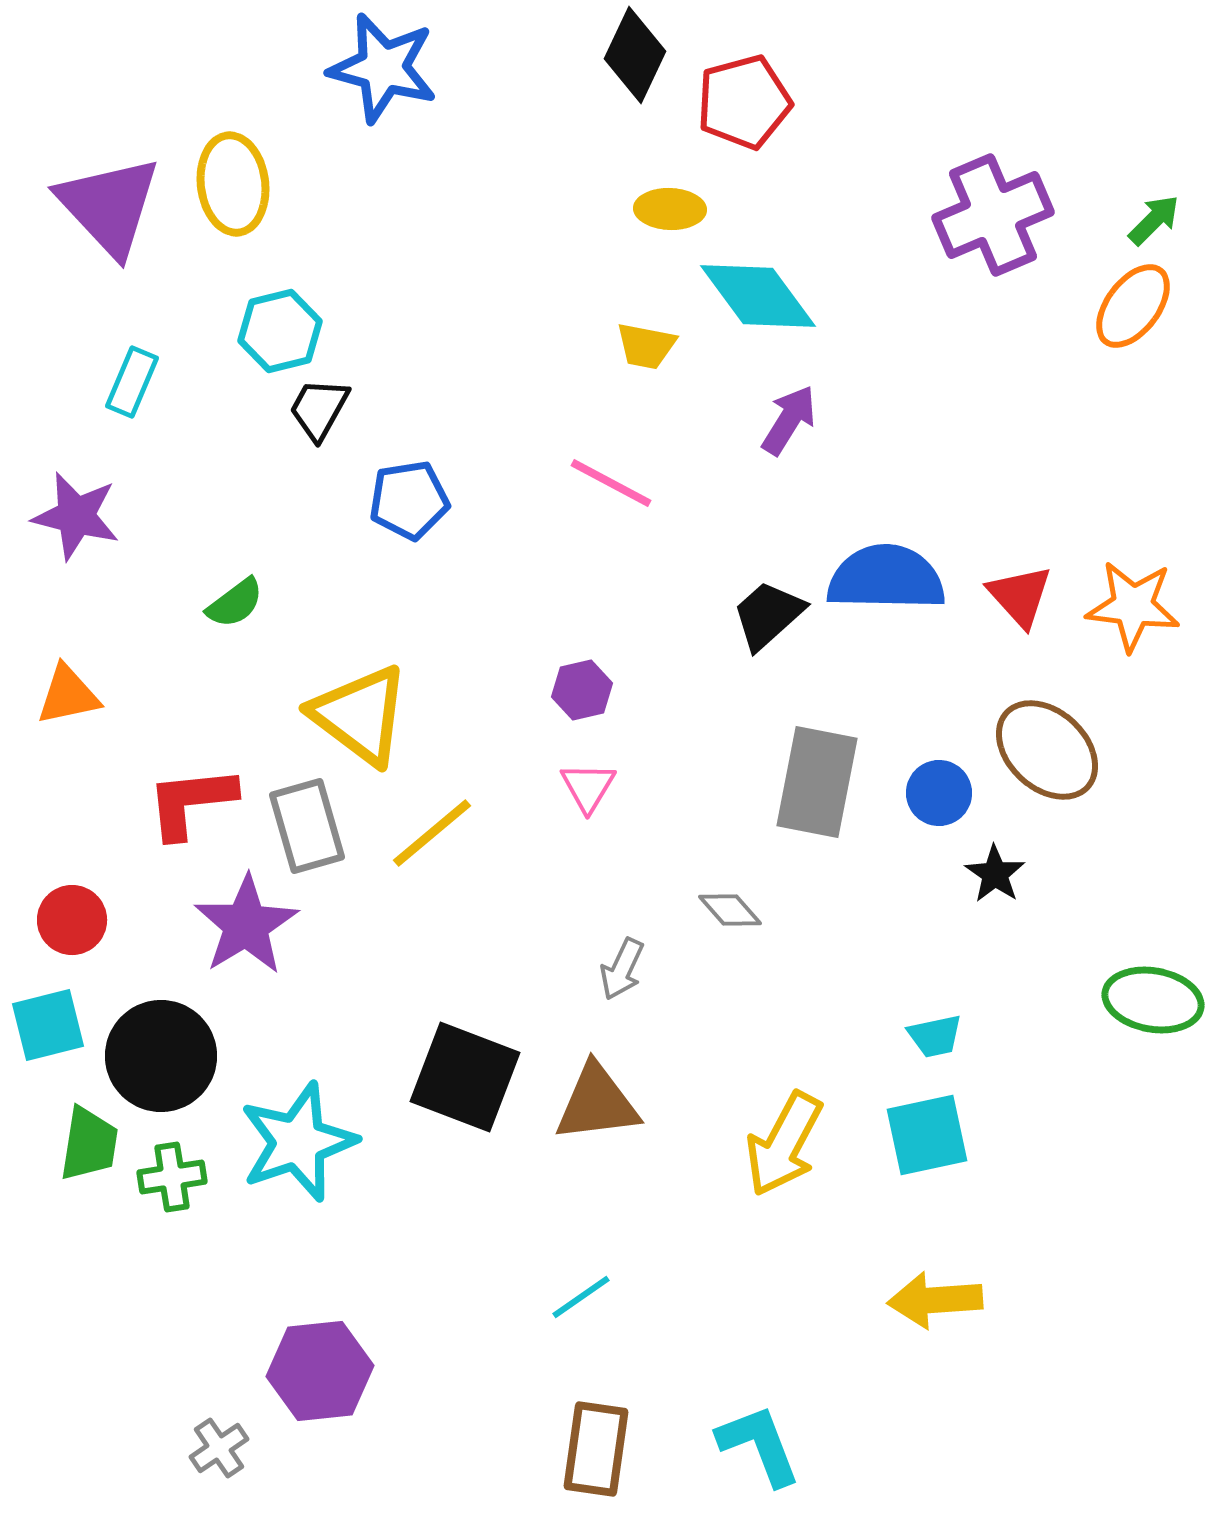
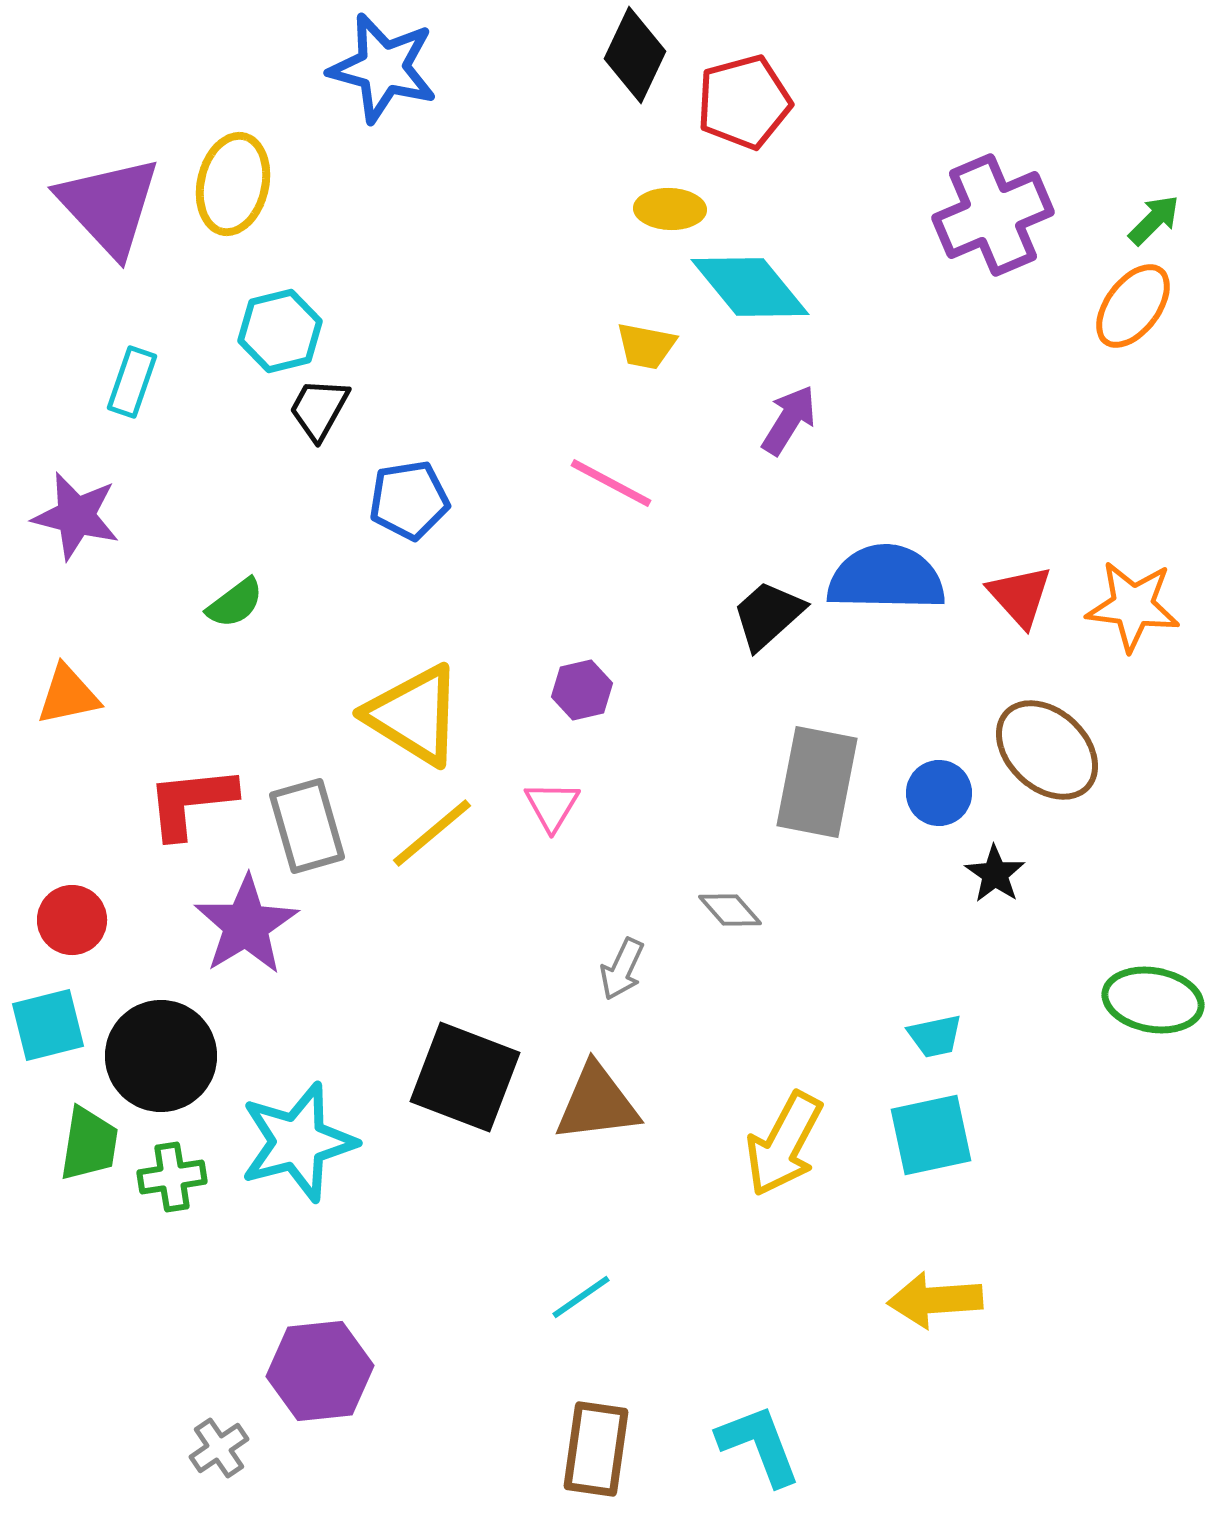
yellow ellipse at (233, 184): rotated 20 degrees clockwise
cyan diamond at (758, 296): moved 8 px left, 9 px up; rotated 3 degrees counterclockwise
cyan rectangle at (132, 382): rotated 4 degrees counterclockwise
yellow triangle at (360, 715): moved 54 px right; rotated 5 degrees counterclockwise
pink triangle at (588, 787): moved 36 px left, 19 px down
cyan square at (927, 1135): moved 4 px right
cyan star at (298, 1142): rotated 4 degrees clockwise
